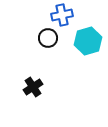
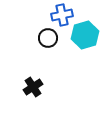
cyan hexagon: moved 3 px left, 6 px up
